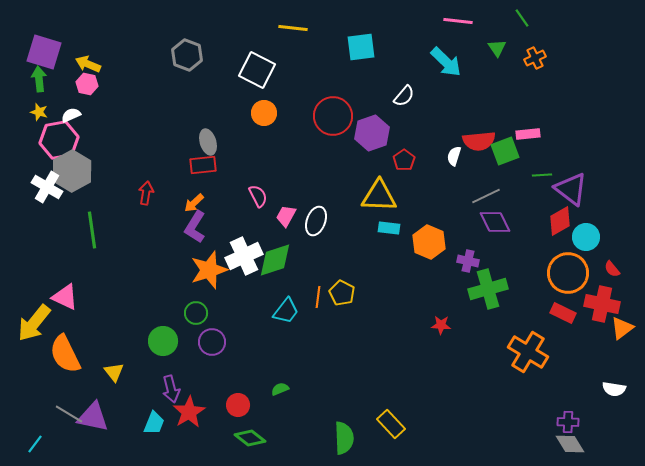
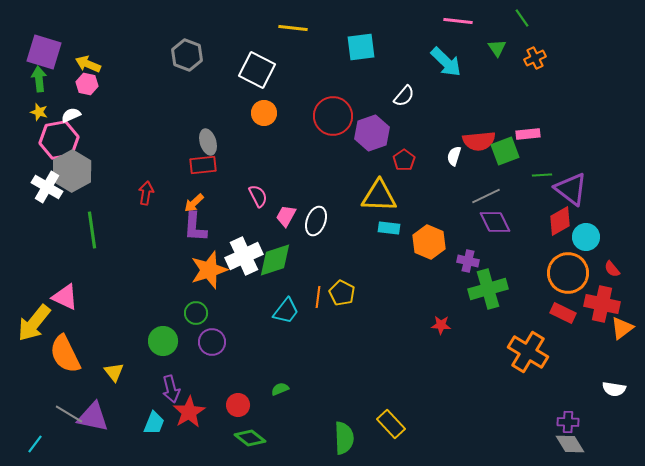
purple L-shape at (195, 227): rotated 28 degrees counterclockwise
